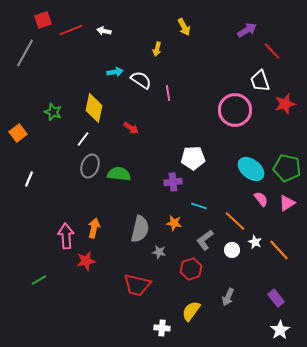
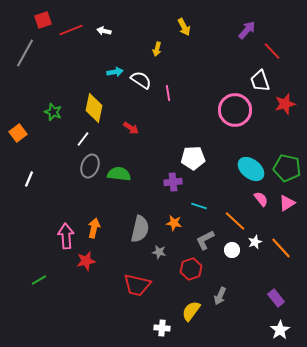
purple arrow at (247, 30): rotated 18 degrees counterclockwise
gray L-shape at (205, 240): rotated 10 degrees clockwise
white star at (255, 242): rotated 24 degrees clockwise
orange line at (279, 250): moved 2 px right, 2 px up
gray arrow at (228, 297): moved 8 px left, 1 px up
